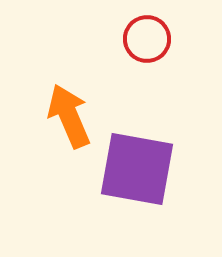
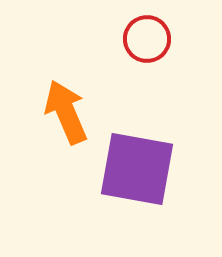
orange arrow: moved 3 px left, 4 px up
